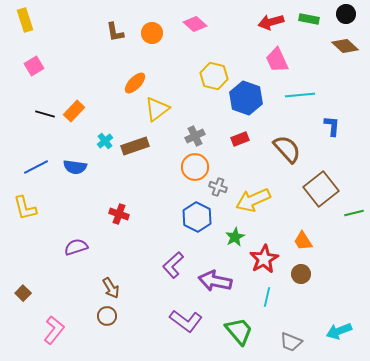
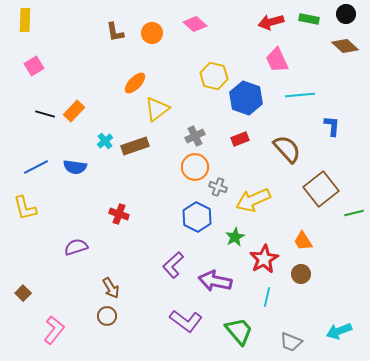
yellow rectangle at (25, 20): rotated 20 degrees clockwise
